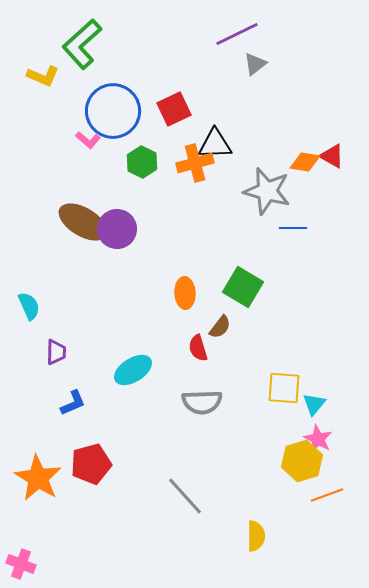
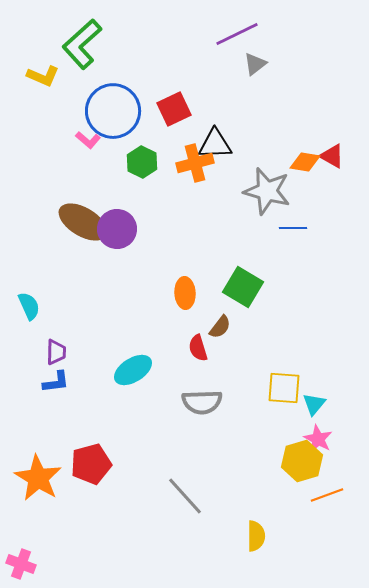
blue L-shape: moved 17 px left, 21 px up; rotated 16 degrees clockwise
